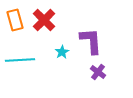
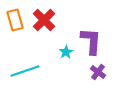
purple L-shape: rotated 8 degrees clockwise
cyan star: moved 4 px right
cyan line: moved 5 px right, 11 px down; rotated 16 degrees counterclockwise
